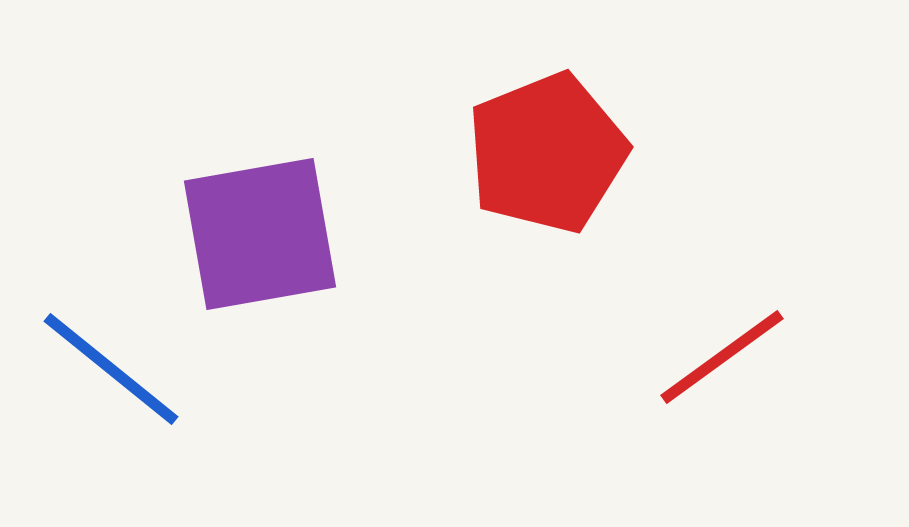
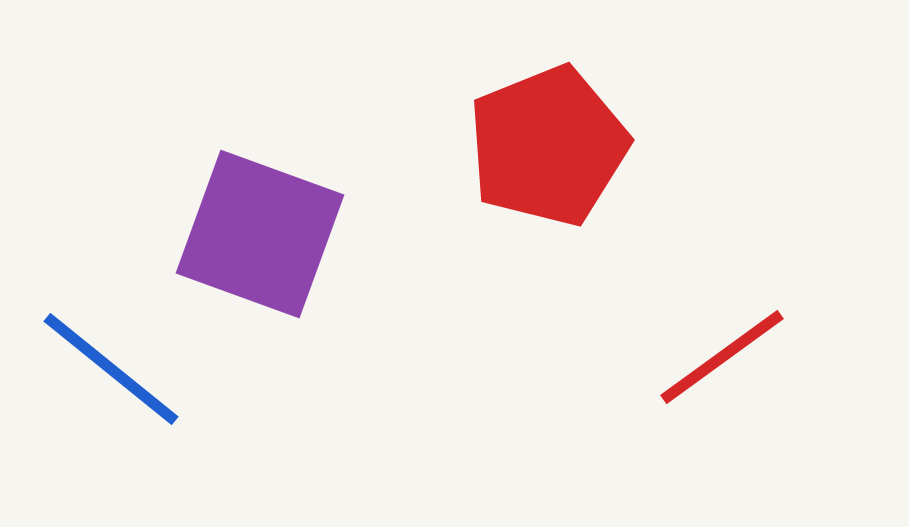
red pentagon: moved 1 px right, 7 px up
purple square: rotated 30 degrees clockwise
